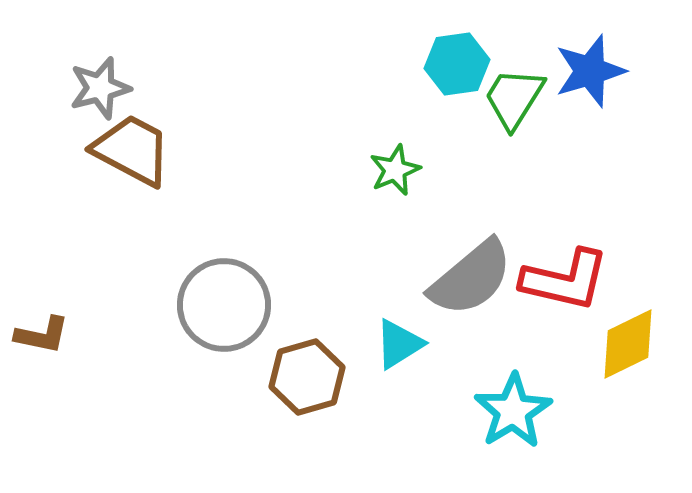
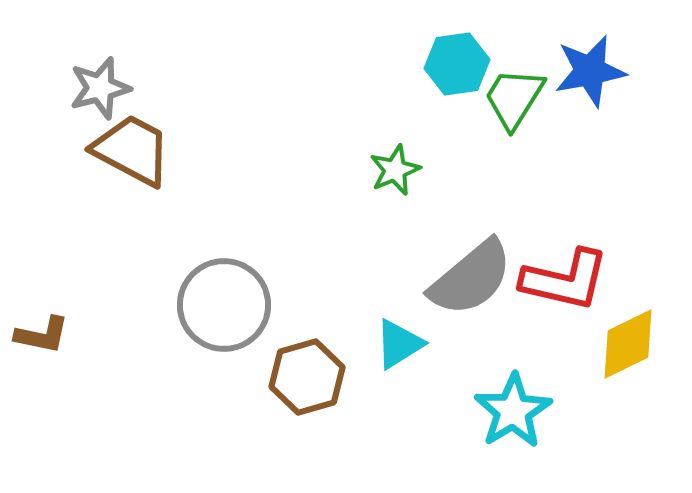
blue star: rotated 6 degrees clockwise
